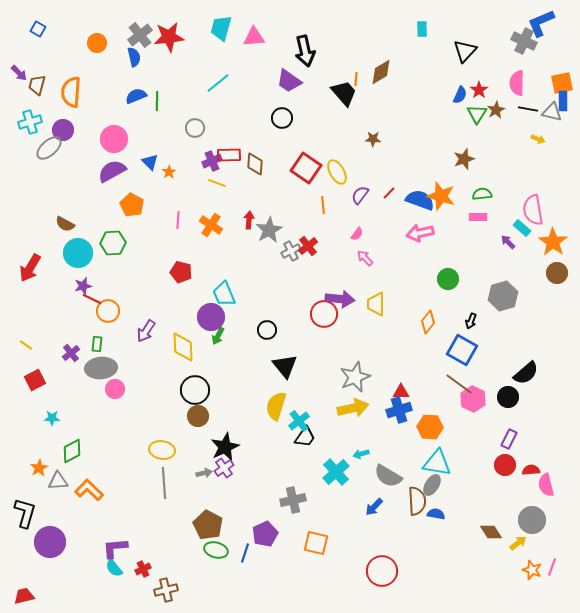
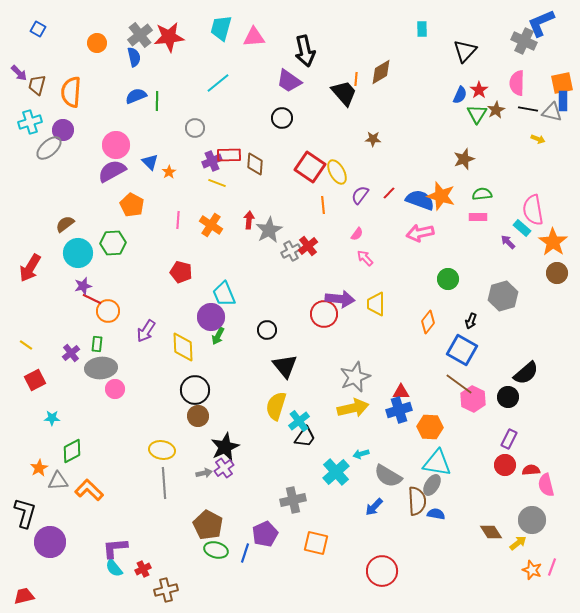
pink circle at (114, 139): moved 2 px right, 6 px down
red square at (306, 168): moved 4 px right, 1 px up
brown semicircle at (65, 224): rotated 114 degrees clockwise
